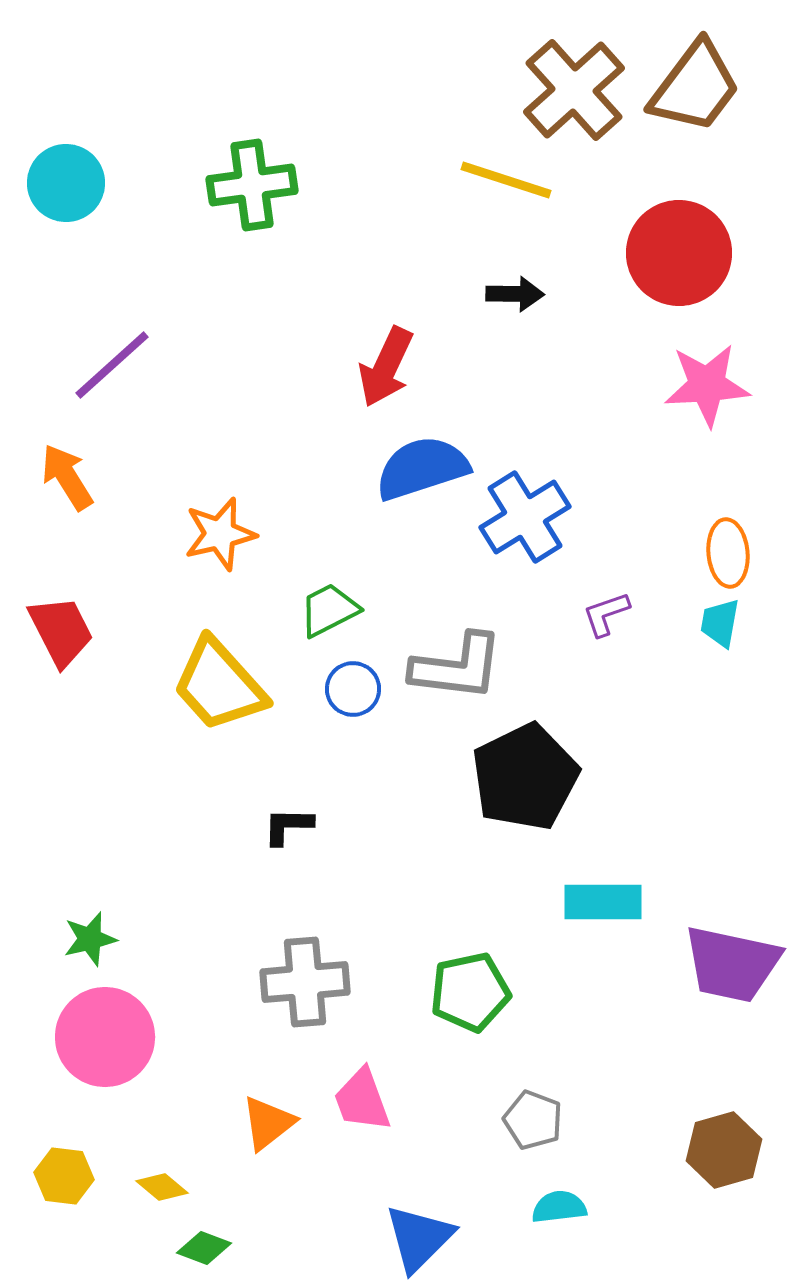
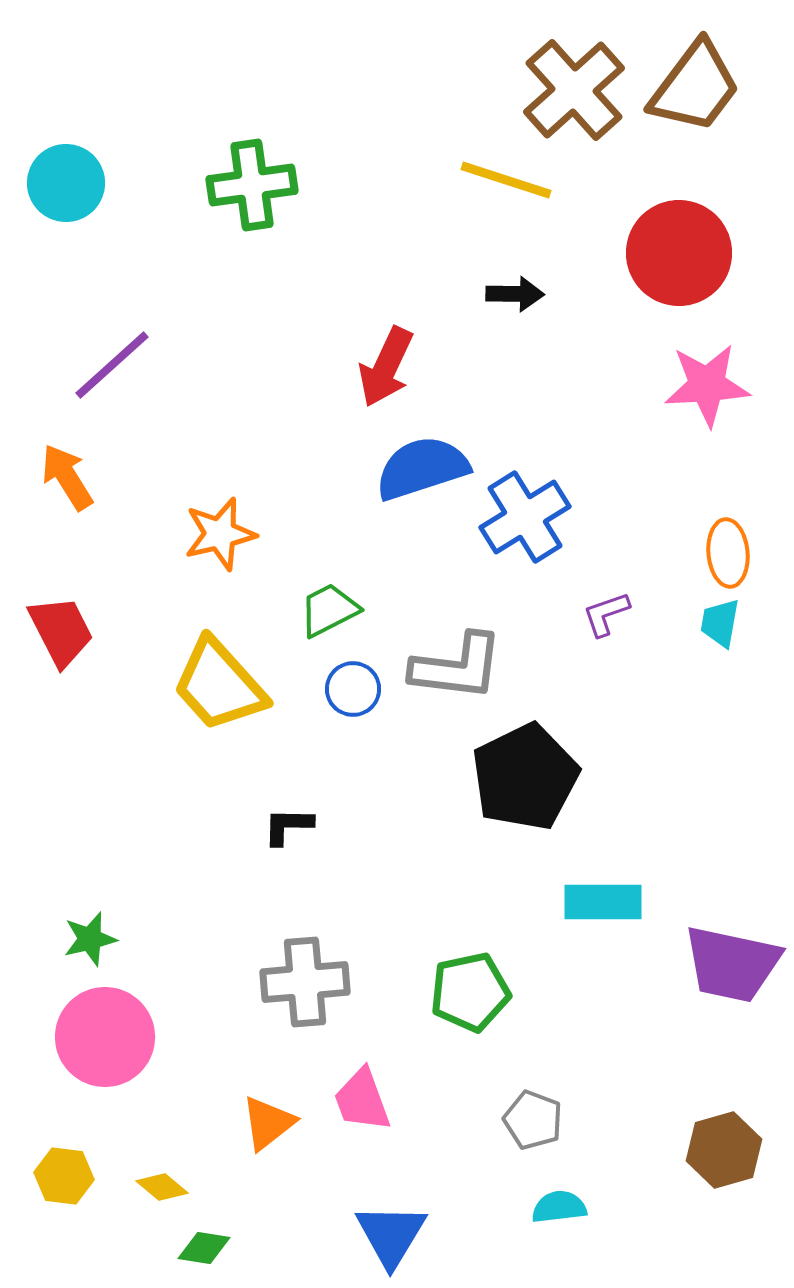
blue triangle: moved 28 px left, 3 px up; rotated 14 degrees counterclockwise
green diamond: rotated 12 degrees counterclockwise
